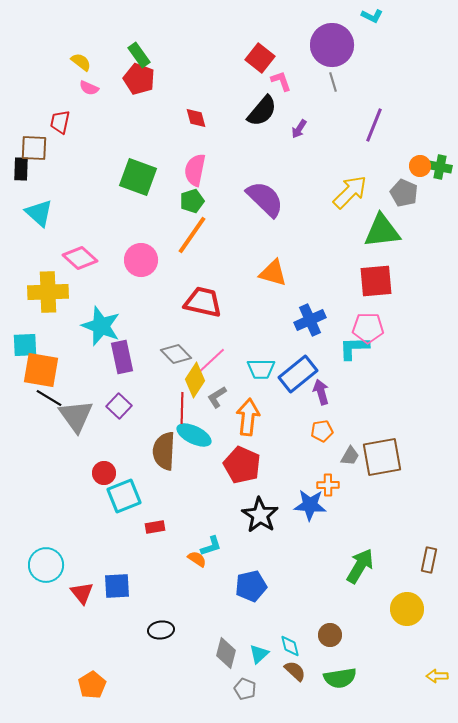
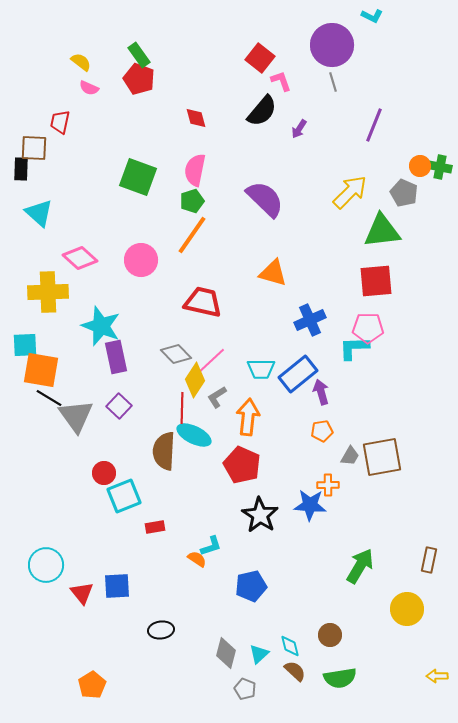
purple rectangle at (122, 357): moved 6 px left
